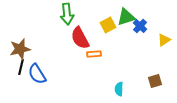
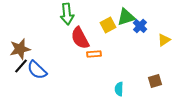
black line: moved 1 px up; rotated 28 degrees clockwise
blue semicircle: moved 4 px up; rotated 15 degrees counterclockwise
